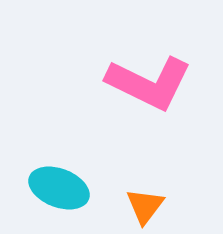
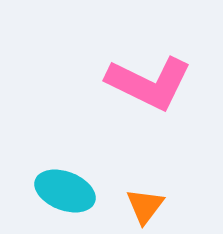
cyan ellipse: moved 6 px right, 3 px down
